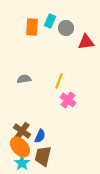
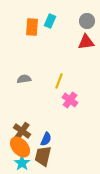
gray circle: moved 21 px right, 7 px up
pink cross: moved 2 px right
blue semicircle: moved 6 px right, 3 px down
